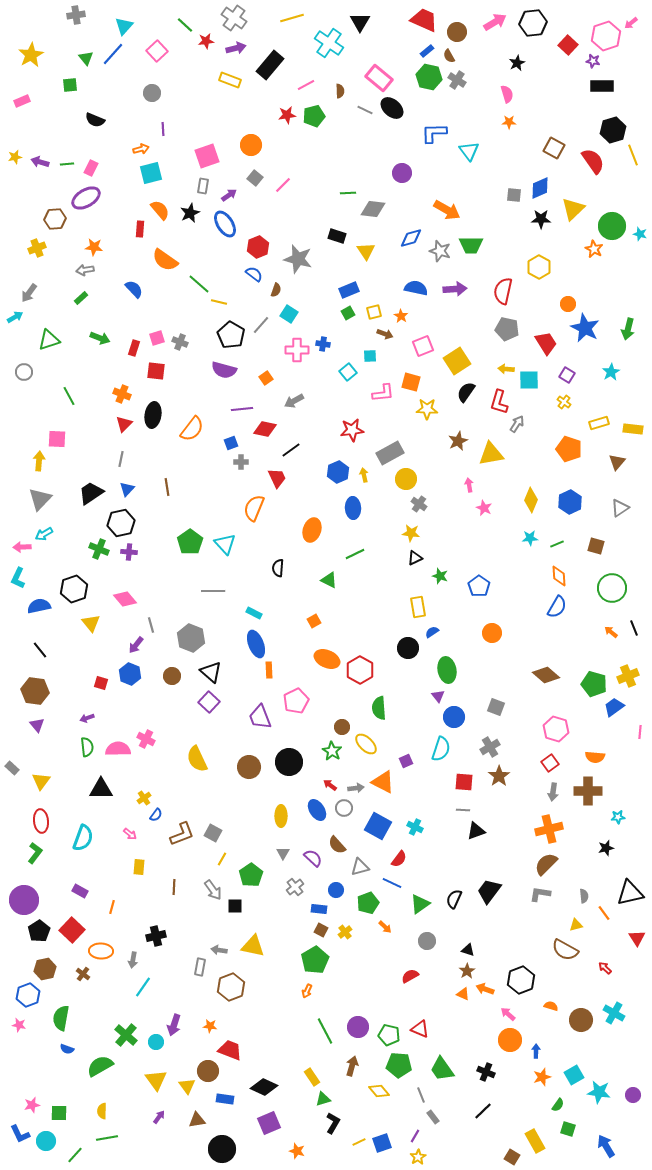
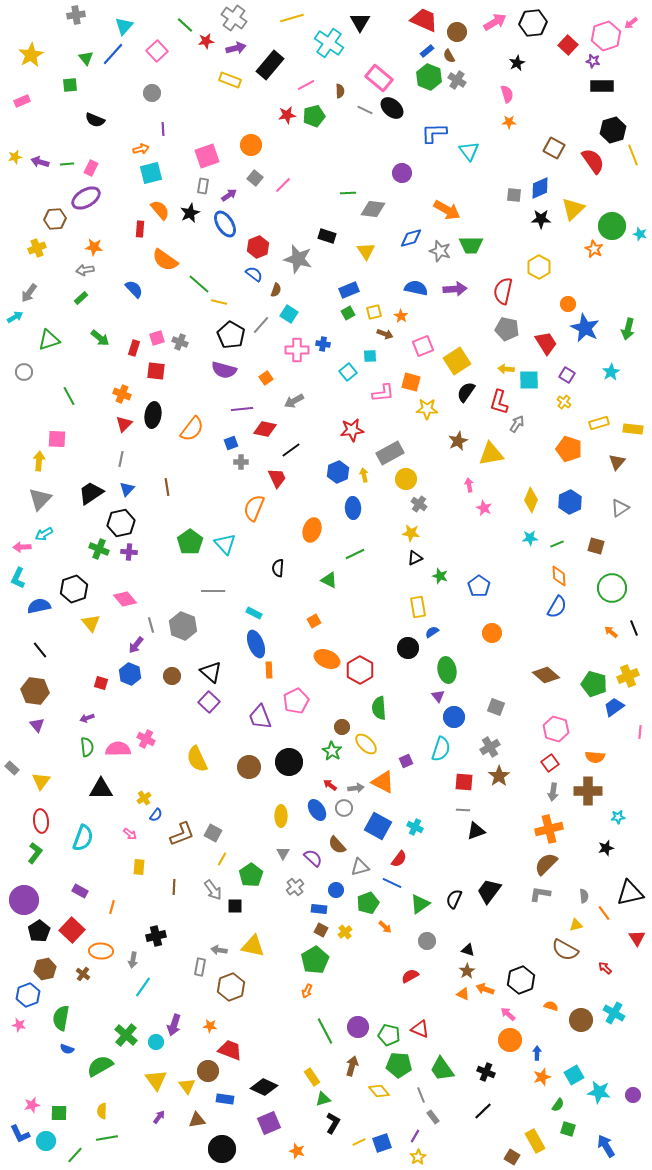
green hexagon at (429, 77): rotated 10 degrees clockwise
black rectangle at (337, 236): moved 10 px left
green arrow at (100, 338): rotated 18 degrees clockwise
gray hexagon at (191, 638): moved 8 px left, 12 px up
blue arrow at (536, 1051): moved 1 px right, 2 px down
